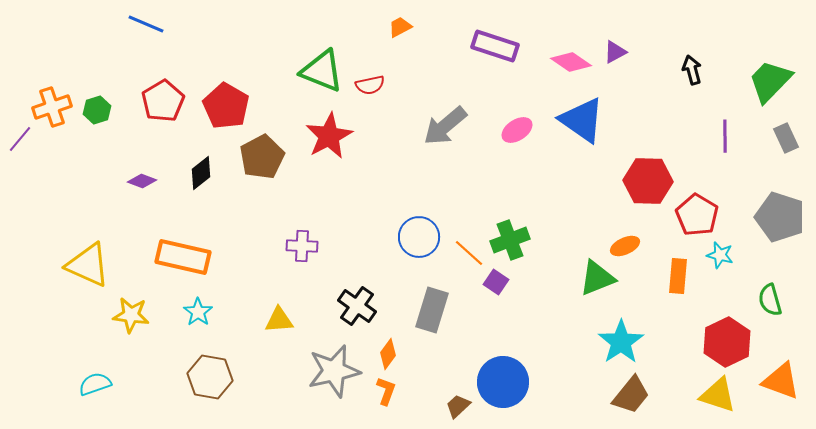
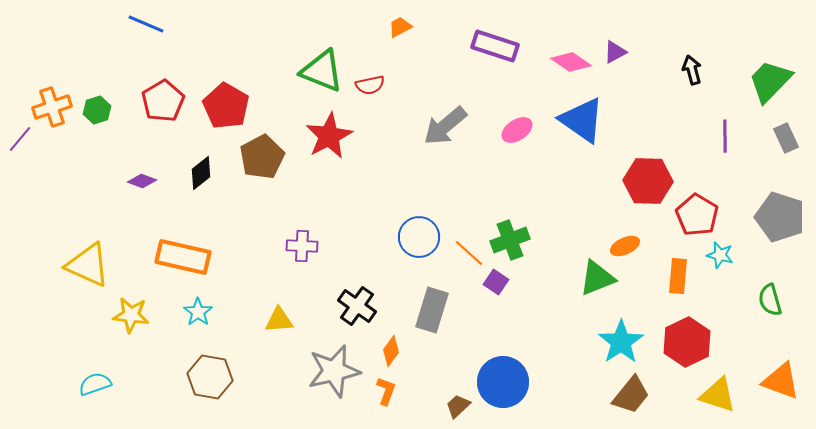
red hexagon at (727, 342): moved 40 px left
orange diamond at (388, 354): moved 3 px right, 3 px up
